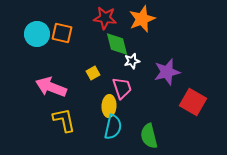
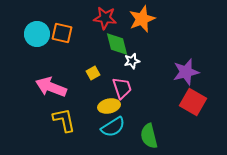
purple star: moved 19 px right
yellow ellipse: rotated 75 degrees clockwise
cyan semicircle: rotated 45 degrees clockwise
